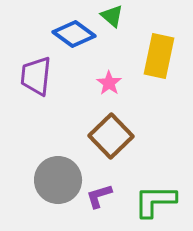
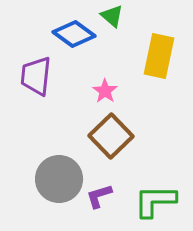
pink star: moved 4 px left, 8 px down
gray circle: moved 1 px right, 1 px up
